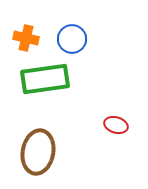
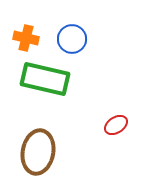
green rectangle: rotated 21 degrees clockwise
red ellipse: rotated 50 degrees counterclockwise
